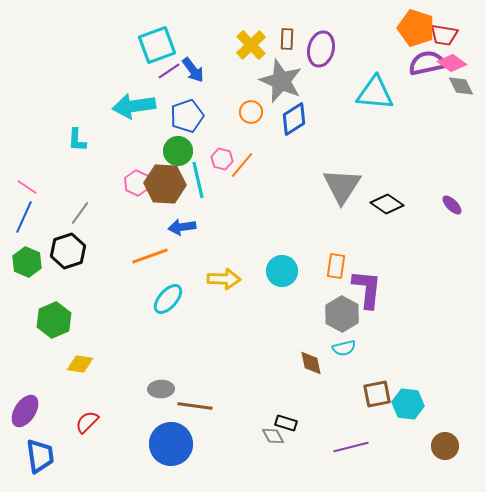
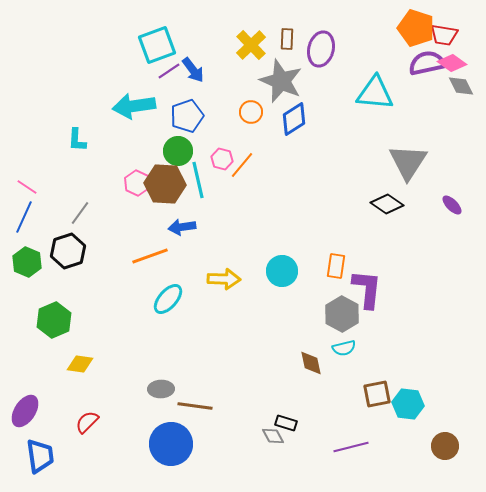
gray triangle at (342, 186): moved 66 px right, 24 px up
